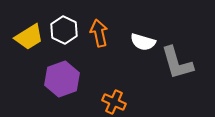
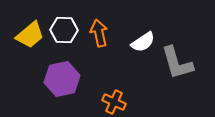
white hexagon: rotated 24 degrees counterclockwise
yellow trapezoid: moved 1 px right, 2 px up; rotated 8 degrees counterclockwise
white semicircle: rotated 50 degrees counterclockwise
purple hexagon: rotated 8 degrees clockwise
